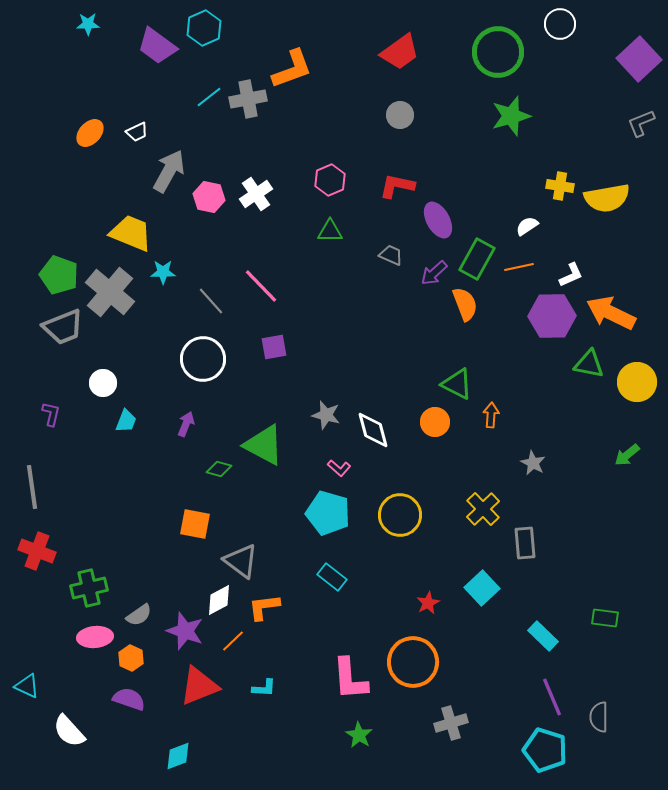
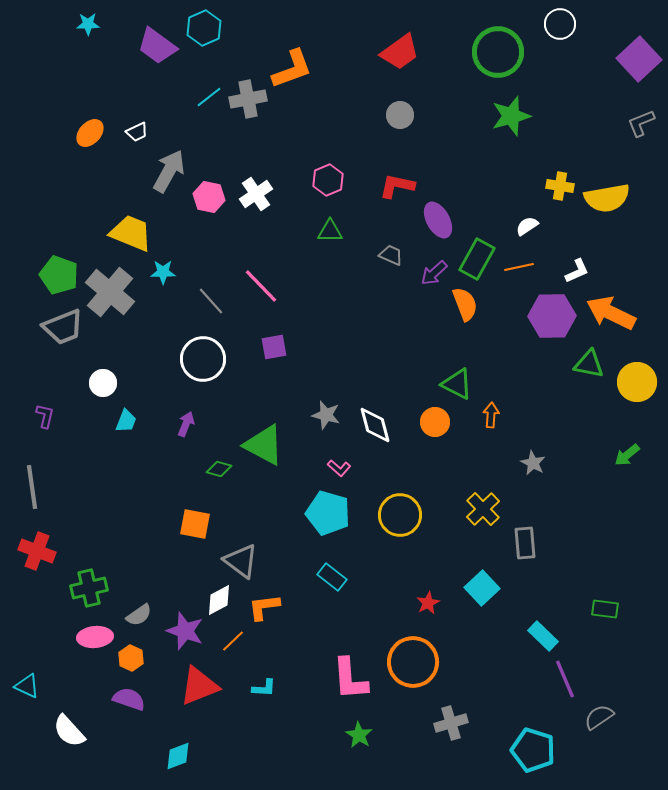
pink hexagon at (330, 180): moved 2 px left
white L-shape at (571, 275): moved 6 px right, 4 px up
purple L-shape at (51, 414): moved 6 px left, 2 px down
white diamond at (373, 430): moved 2 px right, 5 px up
green rectangle at (605, 618): moved 9 px up
purple line at (552, 697): moved 13 px right, 18 px up
gray semicircle at (599, 717): rotated 56 degrees clockwise
cyan pentagon at (545, 750): moved 12 px left
